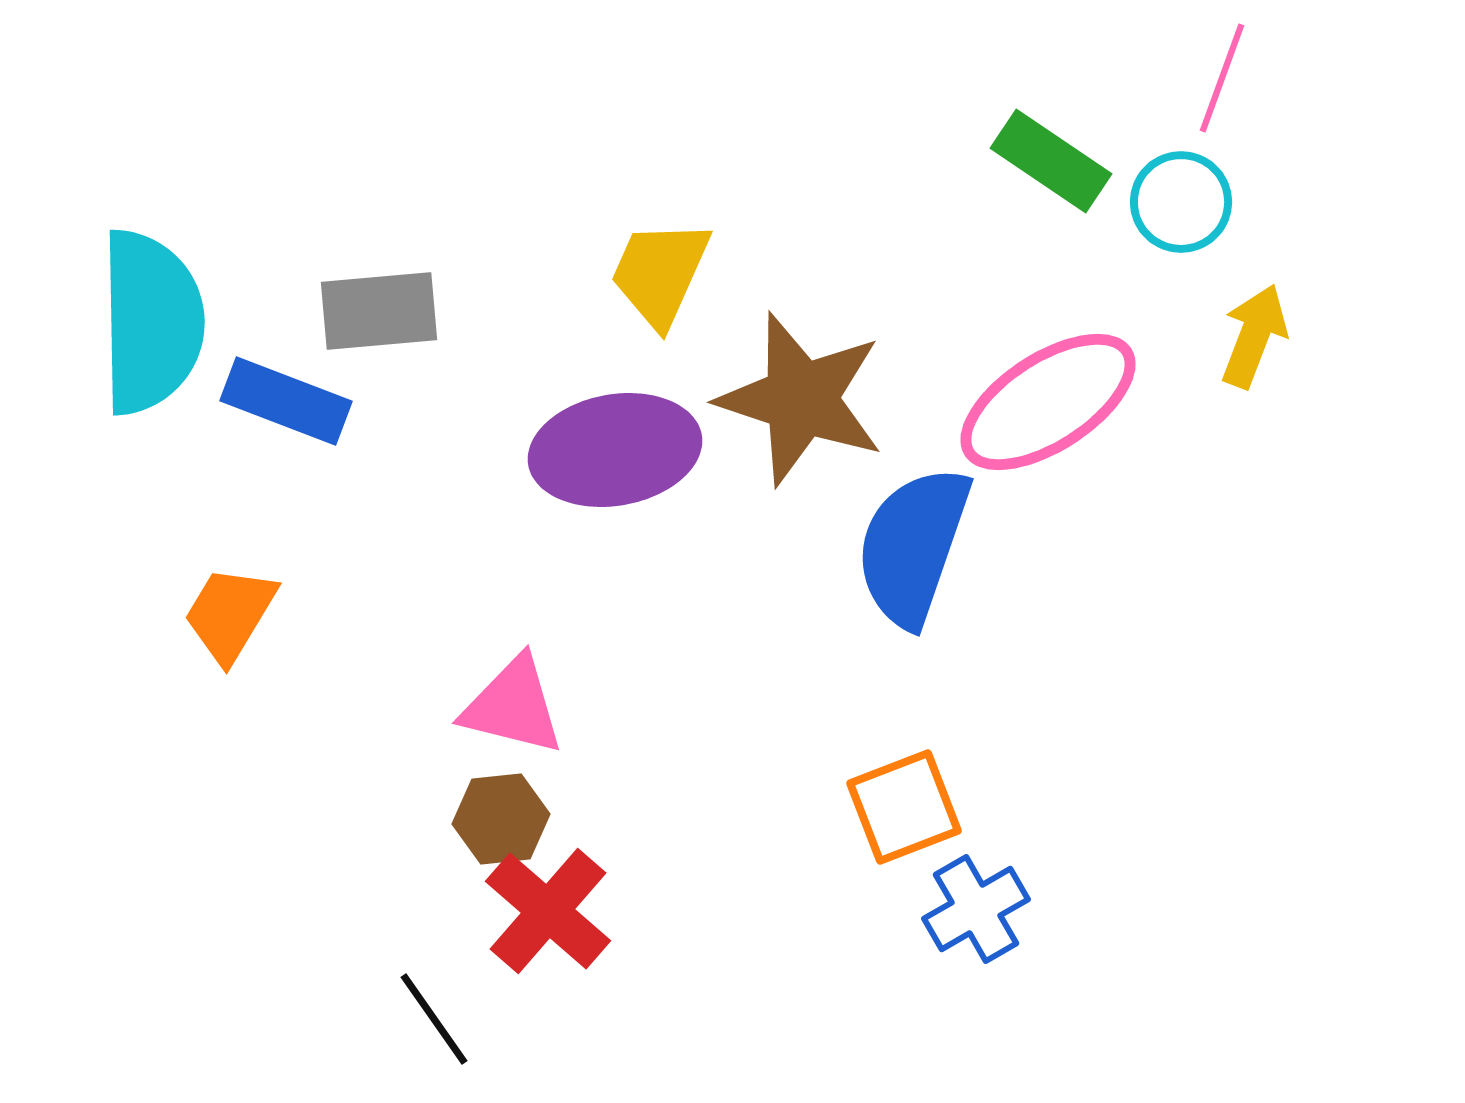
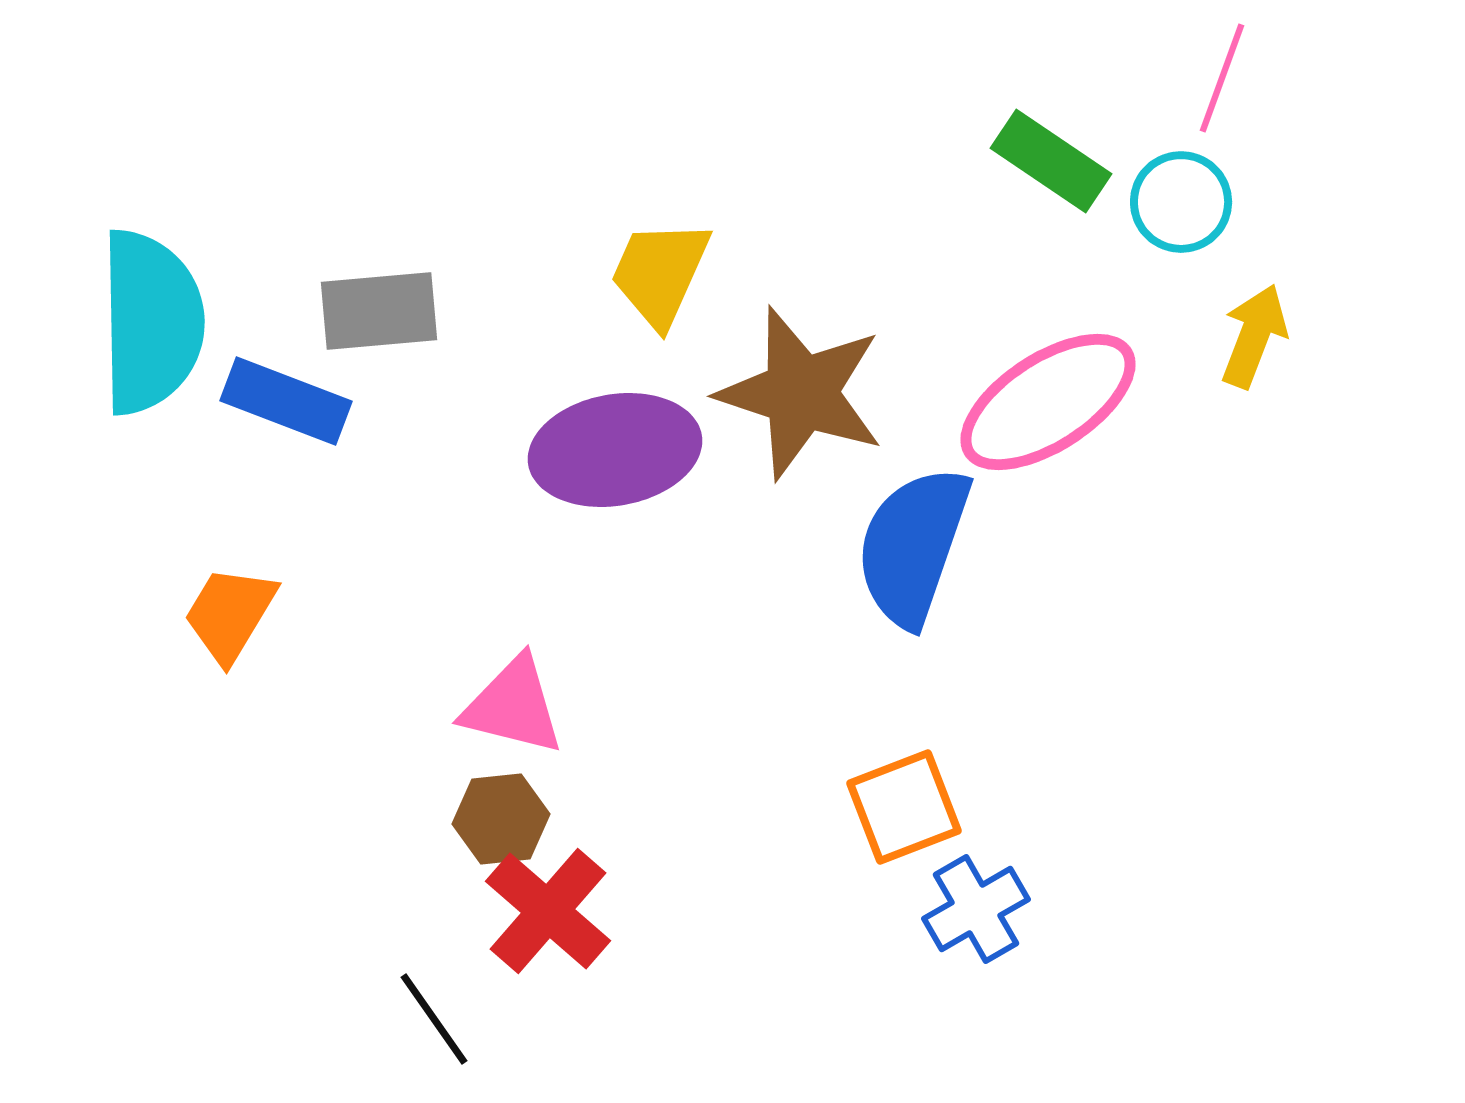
brown star: moved 6 px up
